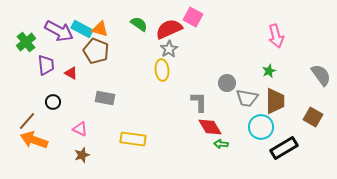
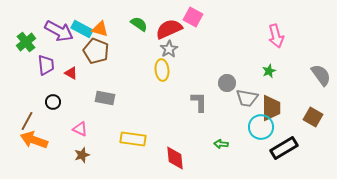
brown trapezoid: moved 4 px left, 7 px down
brown line: rotated 12 degrees counterclockwise
red diamond: moved 35 px left, 31 px down; rotated 25 degrees clockwise
